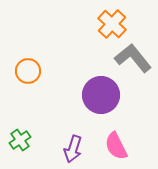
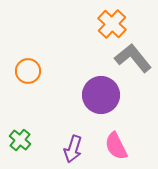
green cross: rotated 15 degrees counterclockwise
